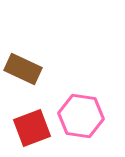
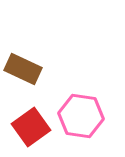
red square: moved 1 px left, 1 px up; rotated 15 degrees counterclockwise
